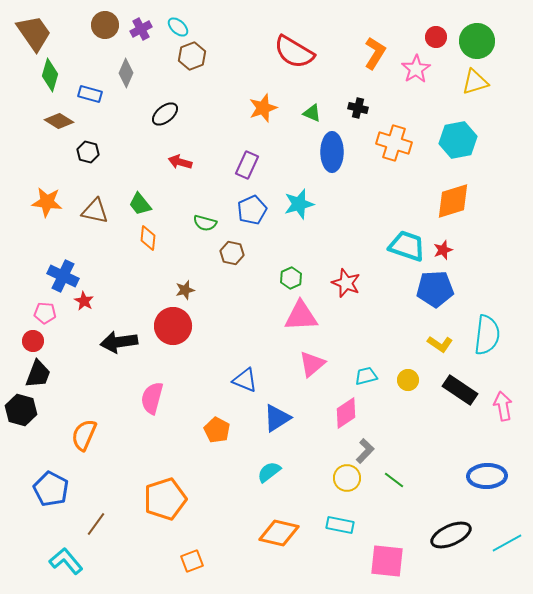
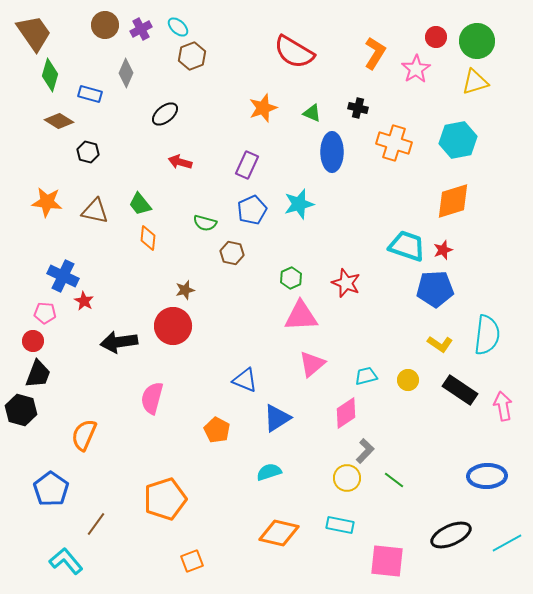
cyan semicircle at (269, 472): rotated 20 degrees clockwise
blue pentagon at (51, 489): rotated 8 degrees clockwise
